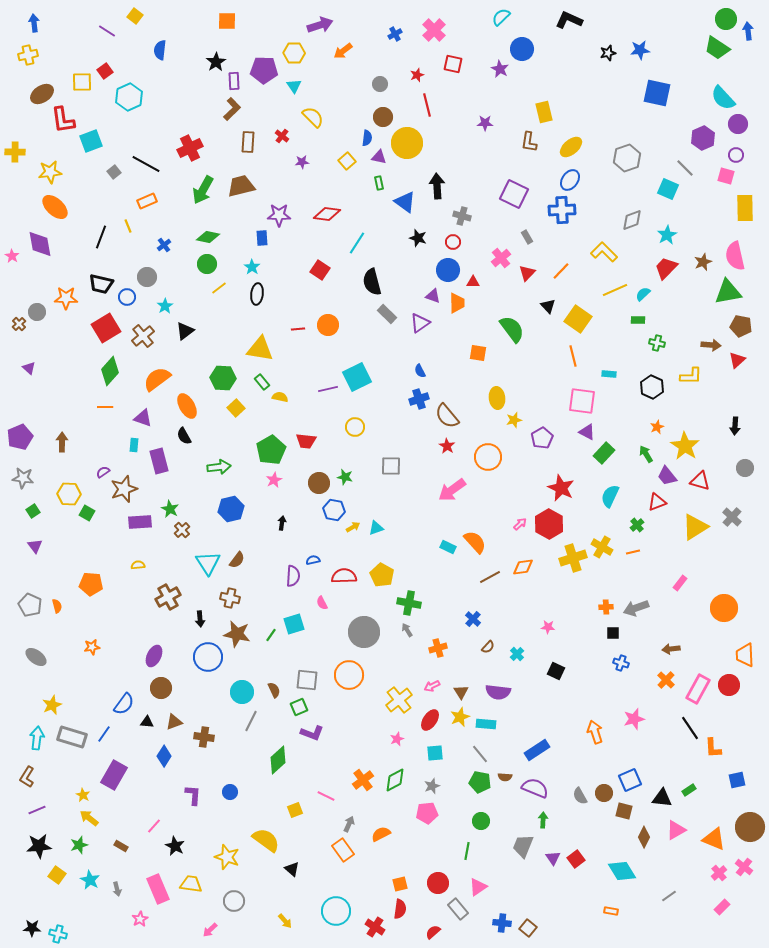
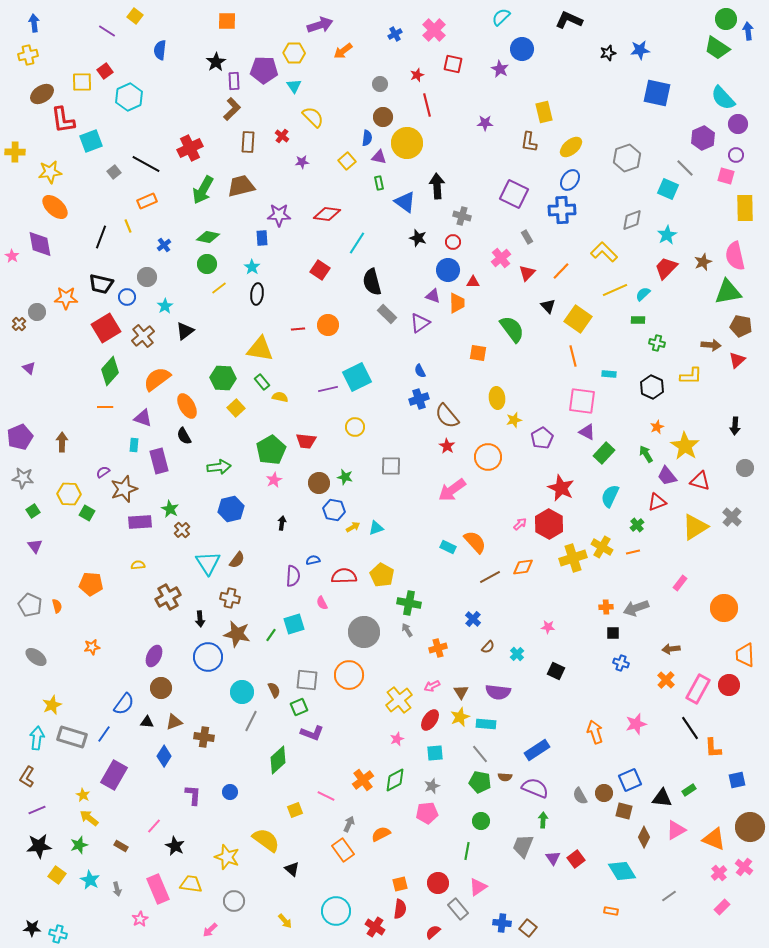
pink star at (634, 719): moved 2 px right, 5 px down
